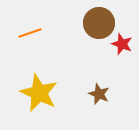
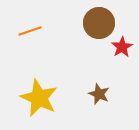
orange line: moved 2 px up
red star: moved 3 px down; rotated 20 degrees clockwise
yellow star: moved 5 px down
